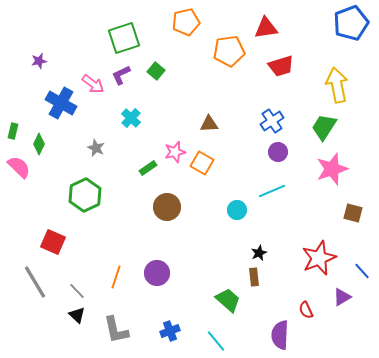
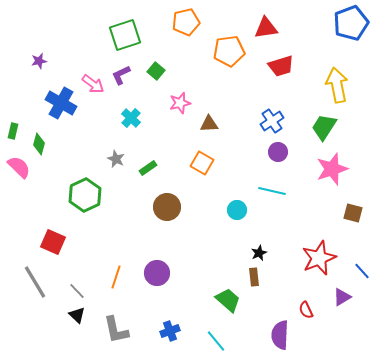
green square at (124, 38): moved 1 px right, 3 px up
green diamond at (39, 144): rotated 10 degrees counterclockwise
gray star at (96, 148): moved 20 px right, 11 px down
pink star at (175, 152): moved 5 px right, 49 px up
cyan line at (272, 191): rotated 36 degrees clockwise
